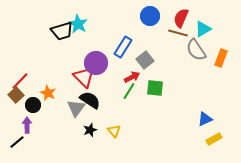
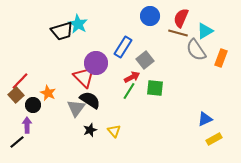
cyan triangle: moved 2 px right, 2 px down
